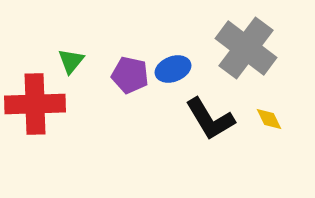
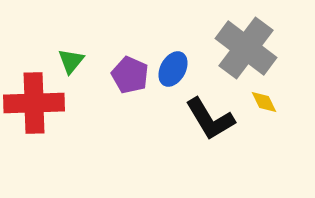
blue ellipse: rotated 40 degrees counterclockwise
purple pentagon: rotated 12 degrees clockwise
red cross: moved 1 px left, 1 px up
yellow diamond: moved 5 px left, 17 px up
